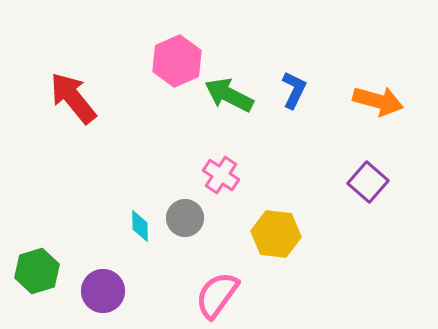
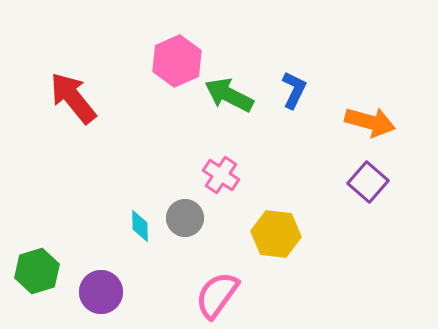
orange arrow: moved 8 px left, 21 px down
purple circle: moved 2 px left, 1 px down
